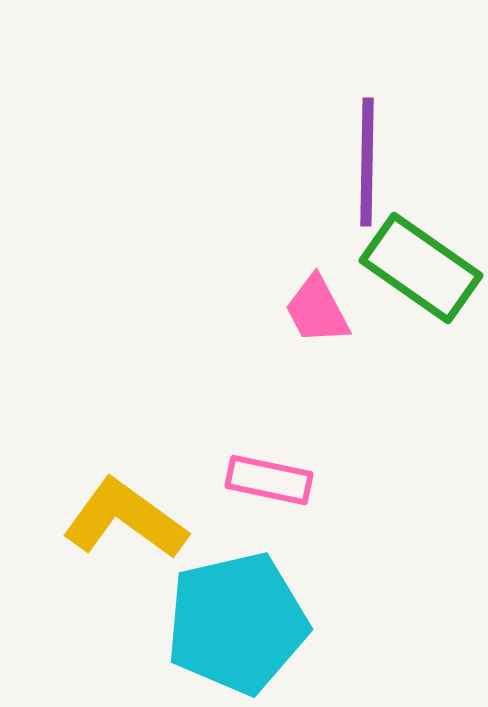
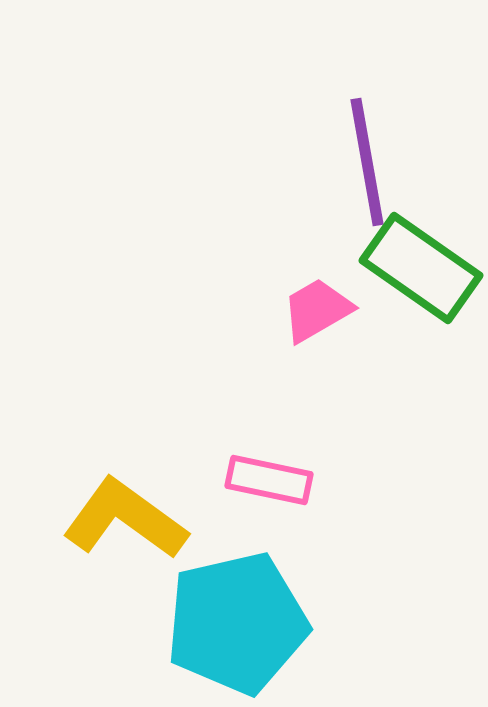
purple line: rotated 11 degrees counterclockwise
pink trapezoid: rotated 88 degrees clockwise
